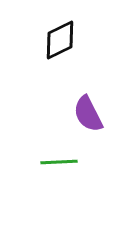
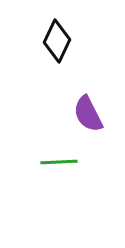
black diamond: moved 3 px left, 1 px down; rotated 39 degrees counterclockwise
